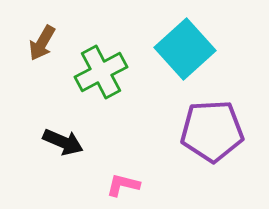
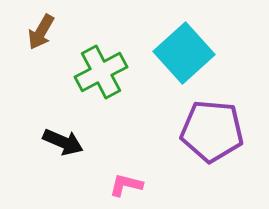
brown arrow: moved 1 px left, 11 px up
cyan square: moved 1 px left, 4 px down
purple pentagon: rotated 8 degrees clockwise
pink L-shape: moved 3 px right
